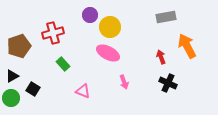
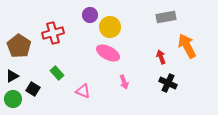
brown pentagon: rotated 20 degrees counterclockwise
green rectangle: moved 6 px left, 9 px down
green circle: moved 2 px right, 1 px down
